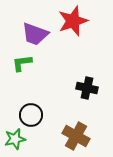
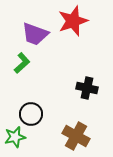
green L-shape: rotated 145 degrees clockwise
black circle: moved 1 px up
green star: moved 2 px up
